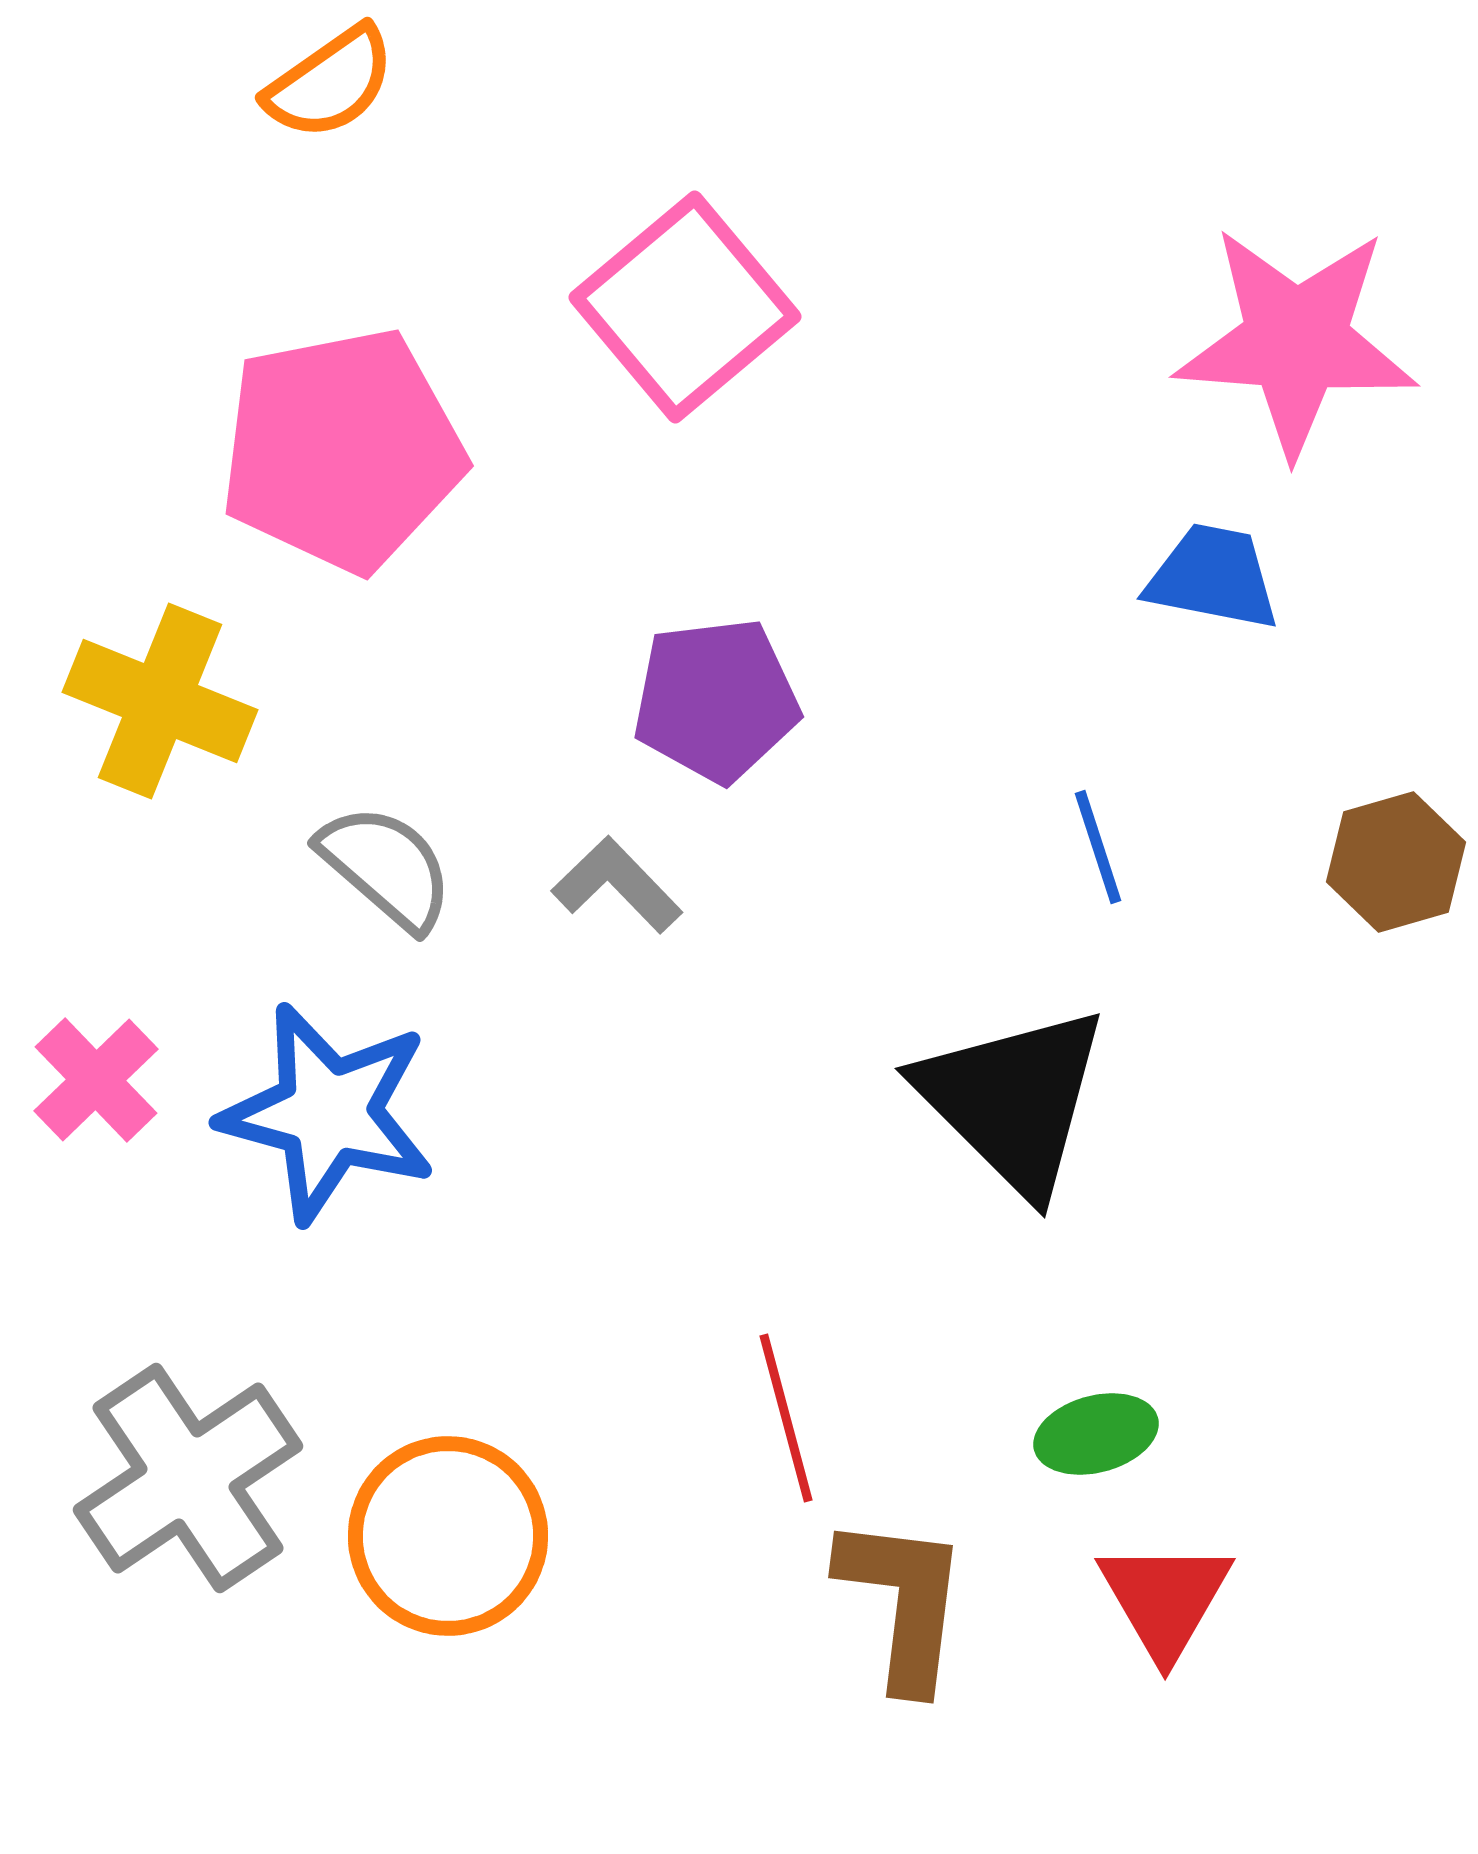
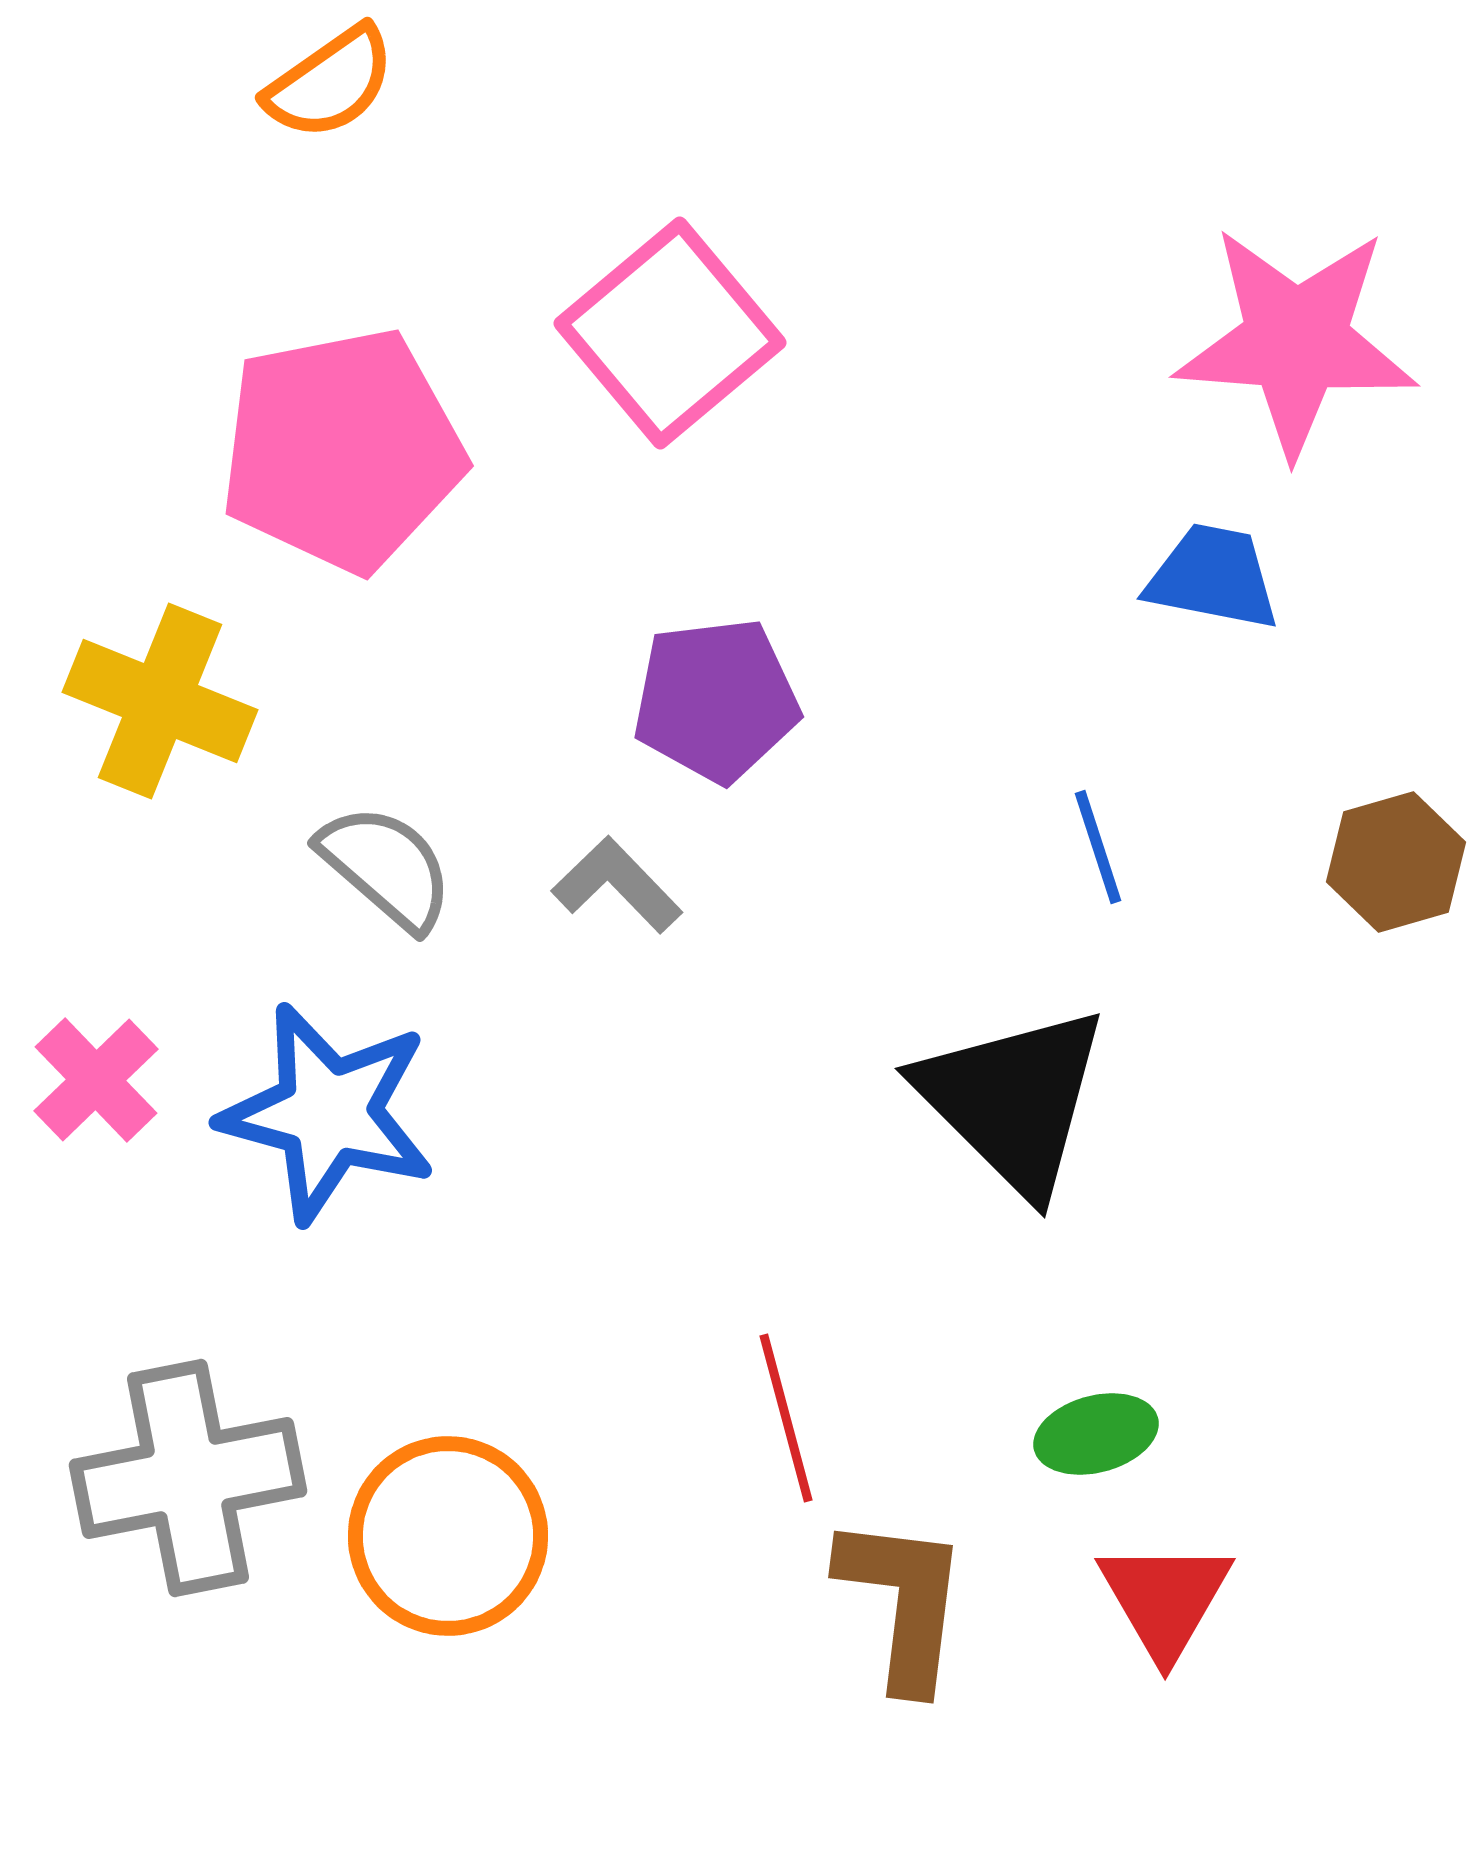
pink square: moved 15 px left, 26 px down
gray cross: rotated 23 degrees clockwise
